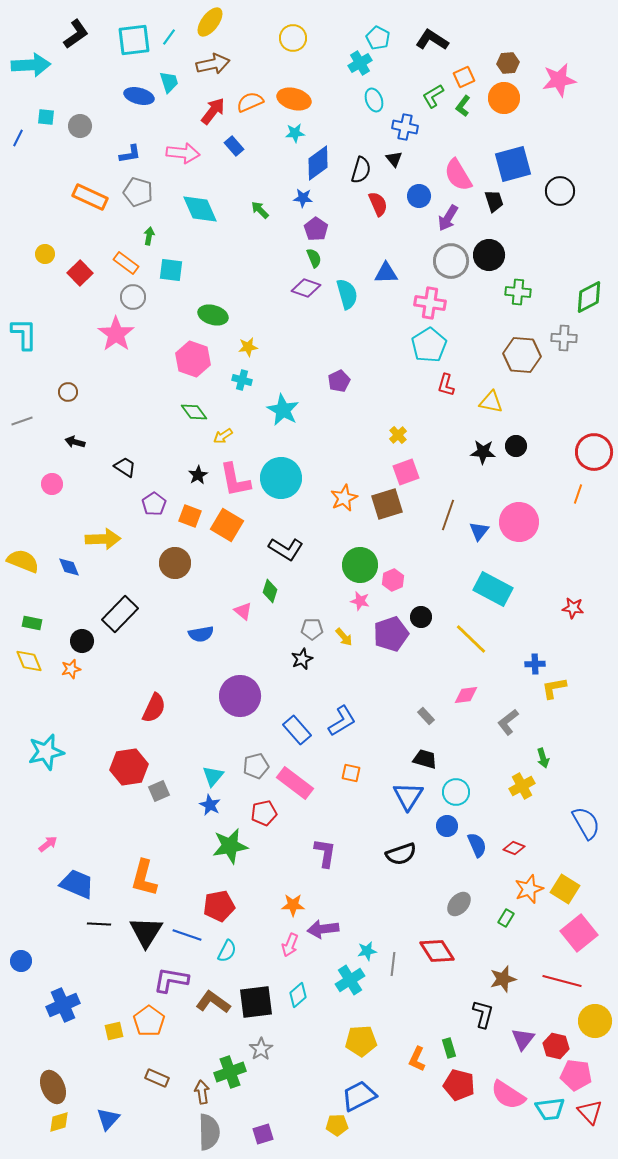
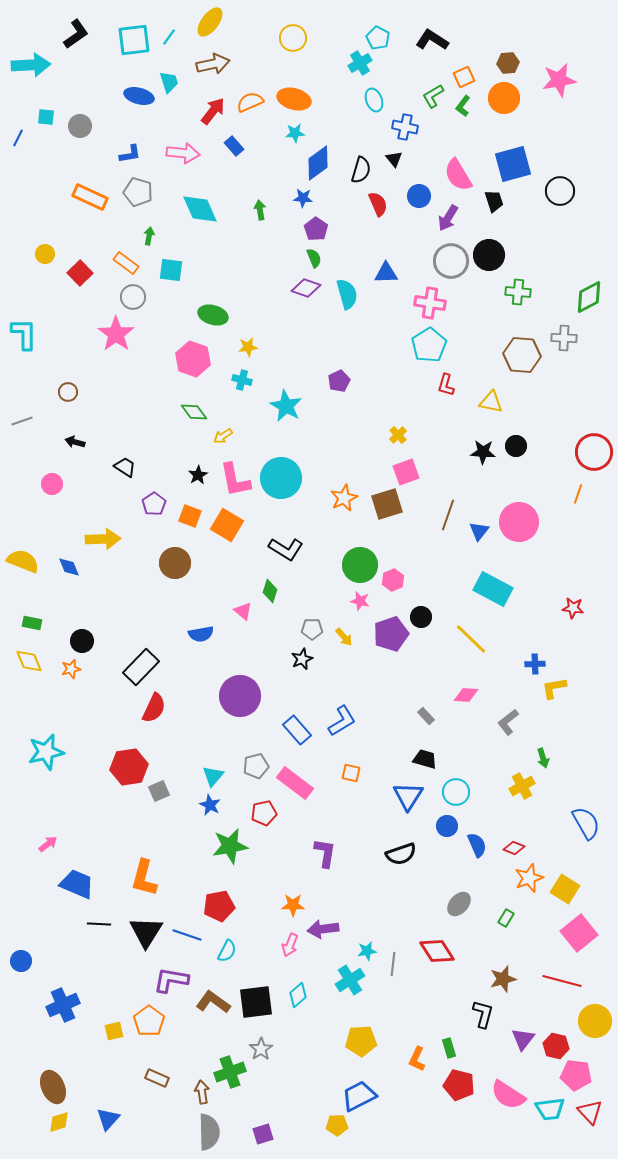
green arrow at (260, 210): rotated 36 degrees clockwise
cyan star at (283, 410): moved 3 px right, 4 px up
black rectangle at (120, 614): moved 21 px right, 53 px down
pink diamond at (466, 695): rotated 10 degrees clockwise
orange star at (529, 889): moved 11 px up
